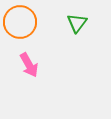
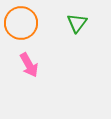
orange circle: moved 1 px right, 1 px down
